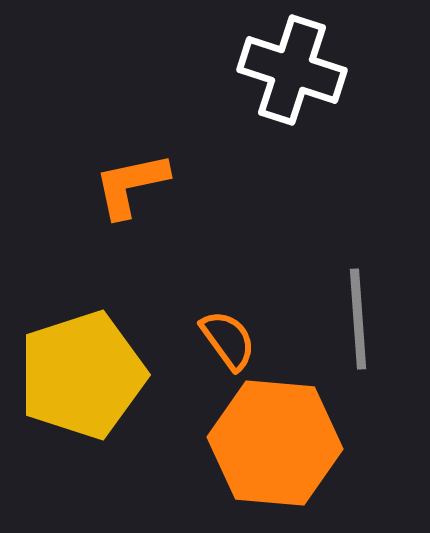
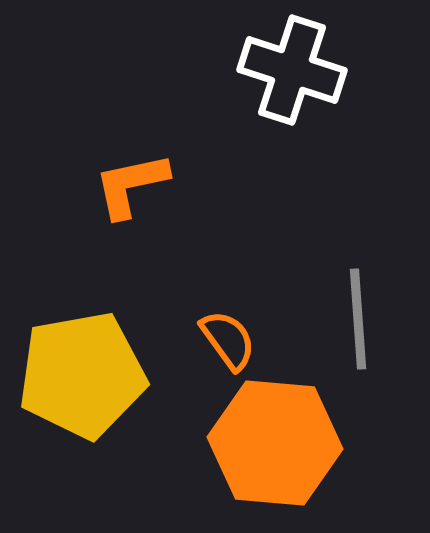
yellow pentagon: rotated 8 degrees clockwise
